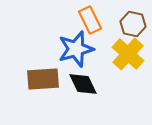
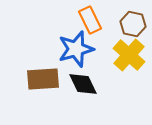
yellow cross: moved 1 px right, 1 px down
